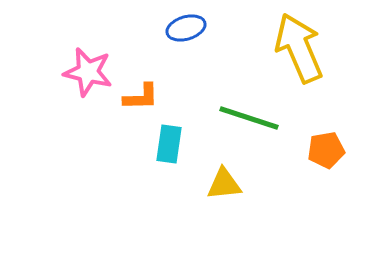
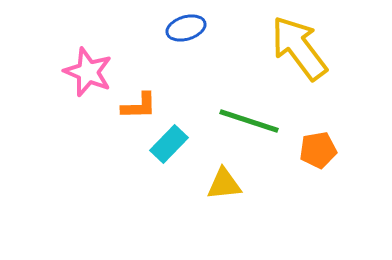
yellow arrow: rotated 14 degrees counterclockwise
pink star: rotated 9 degrees clockwise
orange L-shape: moved 2 px left, 9 px down
green line: moved 3 px down
cyan rectangle: rotated 36 degrees clockwise
orange pentagon: moved 8 px left
